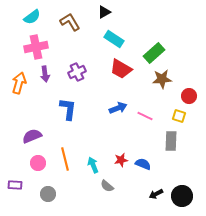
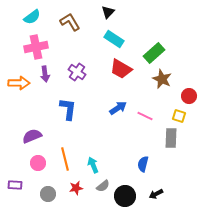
black triangle: moved 4 px right; rotated 16 degrees counterclockwise
purple cross: rotated 30 degrees counterclockwise
brown star: rotated 30 degrees clockwise
orange arrow: rotated 75 degrees clockwise
blue arrow: rotated 12 degrees counterclockwise
gray rectangle: moved 3 px up
red star: moved 45 px left, 28 px down
blue semicircle: rotated 98 degrees counterclockwise
gray semicircle: moved 4 px left; rotated 80 degrees counterclockwise
black circle: moved 57 px left
